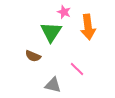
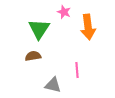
green triangle: moved 12 px left, 3 px up
brown semicircle: rotated 147 degrees clockwise
pink line: moved 1 px down; rotated 42 degrees clockwise
